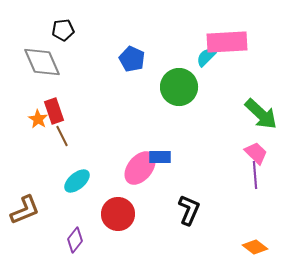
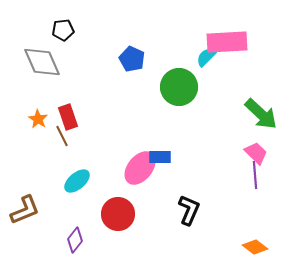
red rectangle: moved 14 px right, 6 px down
